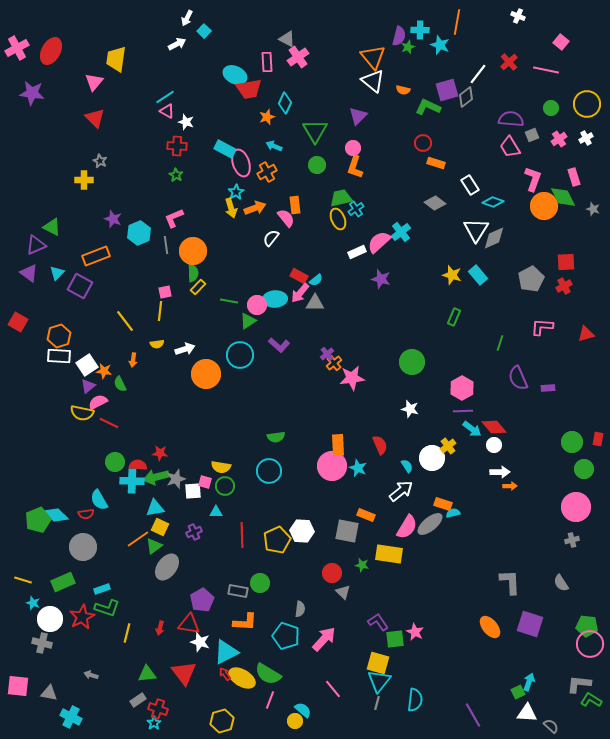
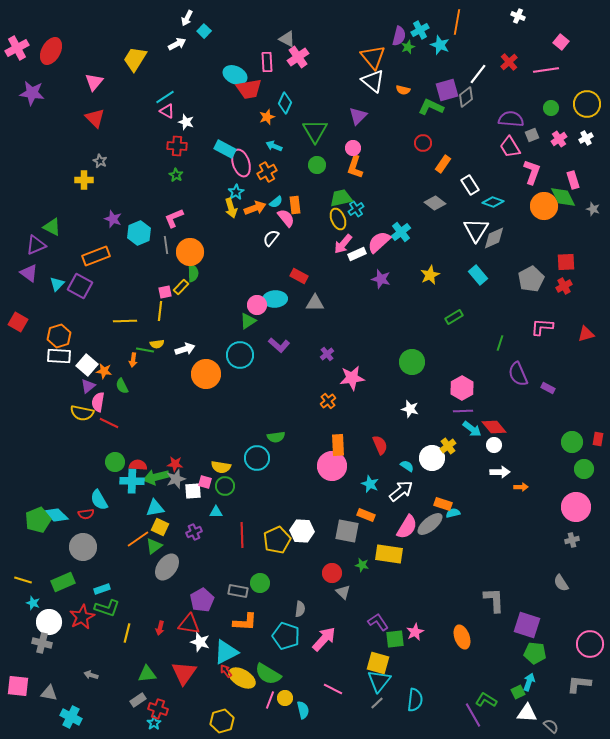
cyan cross at (420, 30): rotated 30 degrees counterclockwise
yellow trapezoid at (116, 59): moved 19 px right; rotated 24 degrees clockwise
pink line at (546, 70): rotated 20 degrees counterclockwise
green L-shape at (428, 107): moved 3 px right
orange rectangle at (436, 163): moved 7 px right, 1 px down; rotated 72 degrees counterclockwise
pink rectangle at (574, 177): moved 1 px left, 3 px down
pink L-shape at (533, 179): moved 1 px left, 7 px up
orange circle at (193, 251): moved 3 px left, 1 px down
white rectangle at (357, 252): moved 2 px down
cyan triangle at (57, 273): moved 11 px down
yellow star at (452, 275): moved 22 px left; rotated 30 degrees clockwise
cyan semicircle at (316, 280): moved 40 px left, 78 px up
yellow rectangle at (198, 287): moved 17 px left
pink arrow at (300, 293): moved 43 px right, 49 px up
green line at (229, 301): moved 84 px left, 49 px down
green rectangle at (454, 317): rotated 36 degrees clockwise
yellow line at (125, 321): rotated 55 degrees counterclockwise
orange cross at (334, 363): moved 6 px left, 38 px down
white square at (87, 365): rotated 15 degrees counterclockwise
purple semicircle at (518, 378): moved 4 px up
green semicircle at (120, 384): moved 2 px right, 2 px down
purple rectangle at (548, 388): rotated 32 degrees clockwise
pink semicircle at (98, 402): rotated 54 degrees counterclockwise
red star at (160, 453): moved 15 px right, 11 px down
cyan semicircle at (407, 466): rotated 24 degrees counterclockwise
cyan star at (358, 468): moved 12 px right, 16 px down
cyan circle at (269, 471): moved 12 px left, 13 px up
orange arrow at (510, 486): moved 11 px right, 1 px down
gray L-shape at (510, 582): moved 16 px left, 18 px down
white circle at (50, 619): moved 1 px left, 3 px down
purple square at (530, 624): moved 3 px left, 1 px down
green pentagon at (587, 626): moved 52 px left, 27 px down
orange ellipse at (490, 627): moved 28 px left, 10 px down; rotated 20 degrees clockwise
pink star at (415, 632): rotated 18 degrees clockwise
red triangle at (184, 673): rotated 12 degrees clockwise
red arrow at (225, 674): moved 1 px right, 3 px up
pink line at (333, 689): rotated 24 degrees counterclockwise
green L-shape at (591, 700): moved 105 px left
gray line at (377, 703): rotated 32 degrees clockwise
cyan semicircle at (303, 710): rotated 36 degrees clockwise
yellow circle at (295, 721): moved 10 px left, 23 px up
